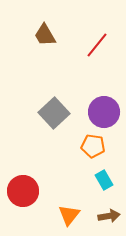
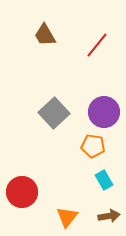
red circle: moved 1 px left, 1 px down
orange triangle: moved 2 px left, 2 px down
